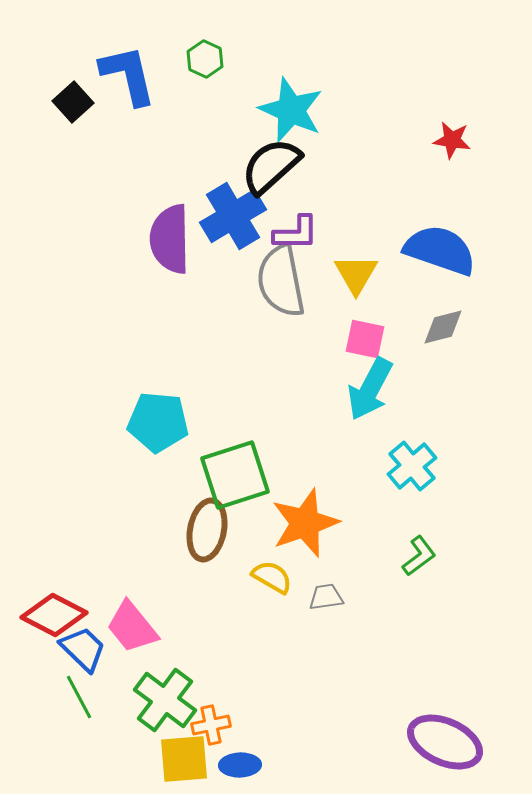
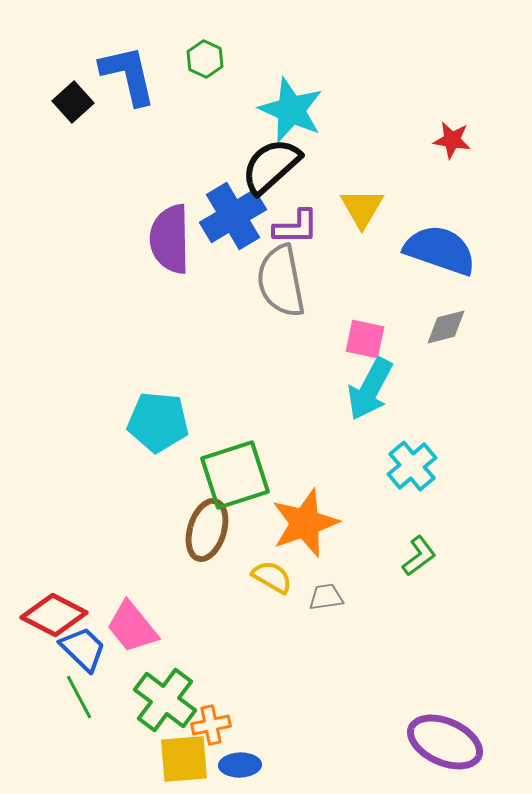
purple L-shape: moved 6 px up
yellow triangle: moved 6 px right, 66 px up
gray diamond: moved 3 px right
brown ellipse: rotated 6 degrees clockwise
